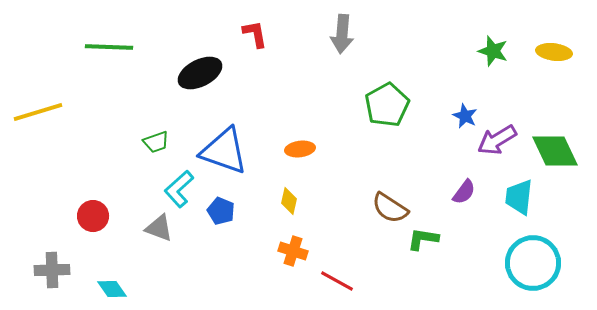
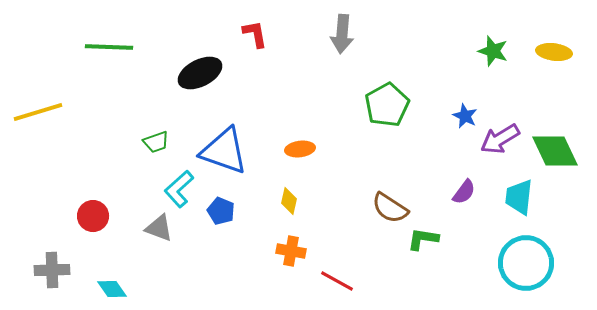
purple arrow: moved 3 px right, 1 px up
orange cross: moved 2 px left; rotated 8 degrees counterclockwise
cyan circle: moved 7 px left
